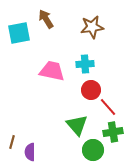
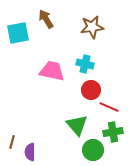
cyan square: moved 1 px left
cyan cross: rotated 18 degrees clockwise
red line: moved 1 px right; rotated 24 degrees counterclockwise
